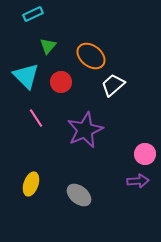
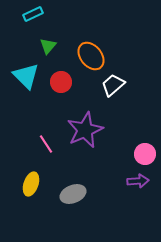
orange ellipse: rotated 12 degrees clockwise
pink line: moved 10 px right, 26 px down
gray ellipse: moved 6 px left, 1 px up; rotated 60 degrees counterclockwise
